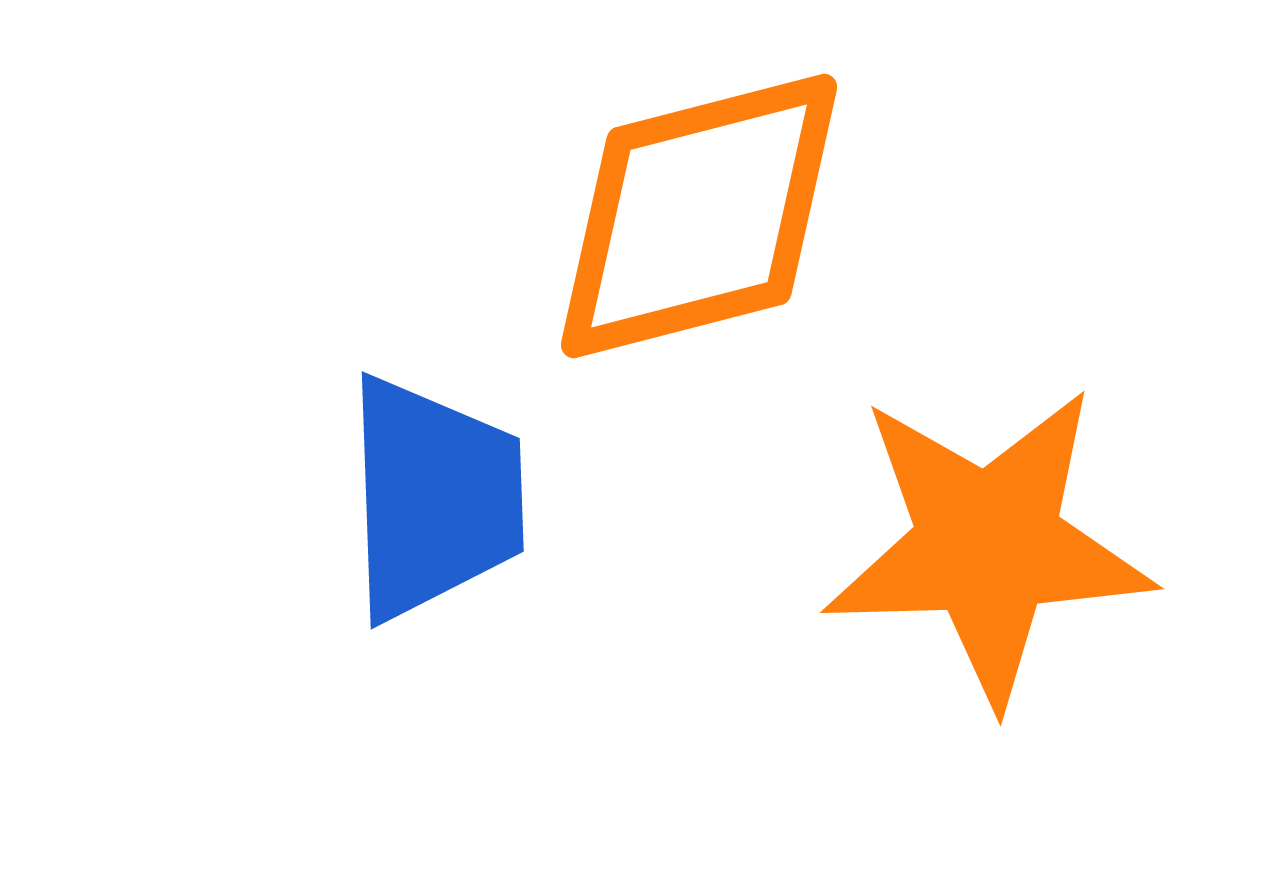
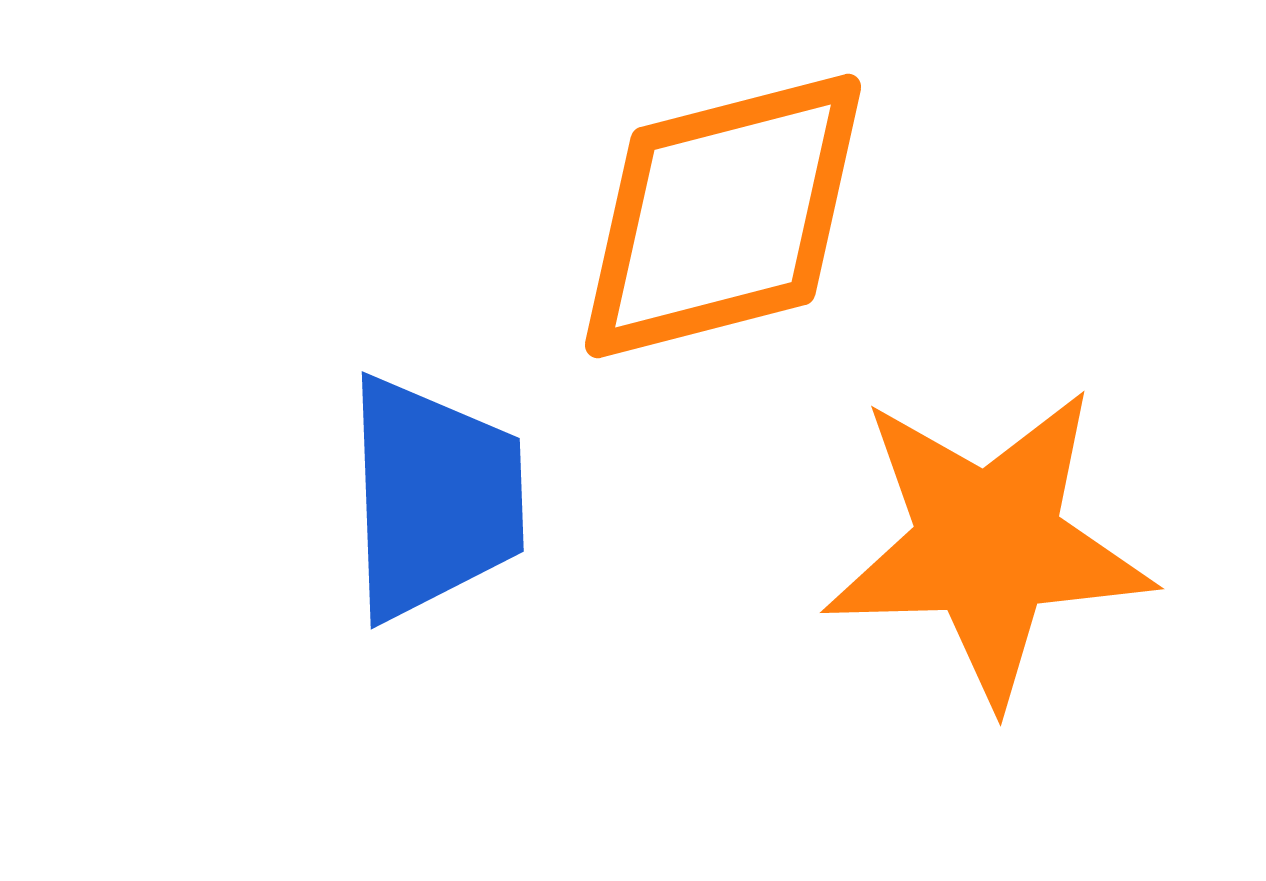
orange diamond: moved 24 px right
